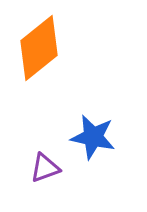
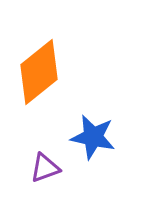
orange diamond: moved 24 px down
